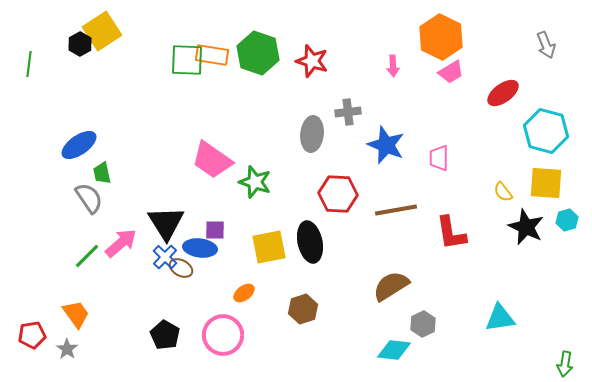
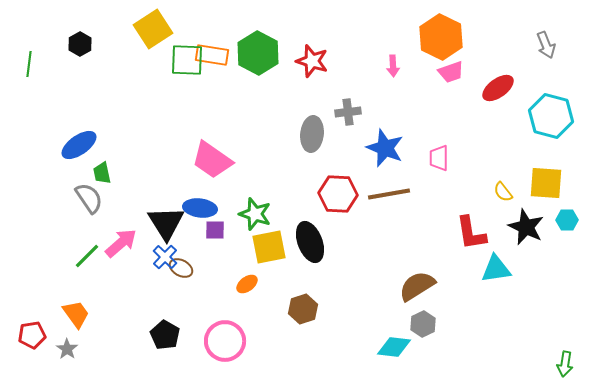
yellow square at (102, 31): moved 51 px right, 2 px up
green hexagon at (258, 53): rotated 9 degrees clockwise
pink trapezoid at (451, 72): rotated 12 degrees clockwise
red ellipse at (503, 93): moved 5 px left, 5 px up
cyan hexagon at (546, 131): moved 5 px right, 15 px up
blue star at (386, 145): moved 1 px left, 3 px down
green star at (255, 182): moved 32 px down
brown line at (396, 210): moved 7 px left, 16 px up
cyan hexagon at (567, 220): rotated 15 degrees clockwise
red L-shape at (451, 233): moved 20 px right
black ellipse at (310, 242): rotated 9 degrees counterclockwise
blue ellipse at (200, 248): moved 40 px up
brown semicircle at (391, 286): moved 26 px right
orange ellipse at (244, 293): moved 3 px right, 9 px up
cyan triangle at (500, 318): moved 4 px left, 49 px up
pink circle at (223, 335): moved 2 px right, 6 px down
cyan diamond at (394, 350): moved 3 px up
